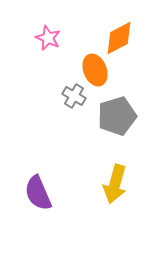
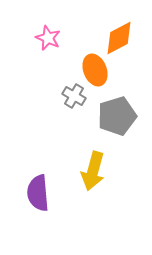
yellow arrow: moved 22 px left, 13 px up
purple semicircle: rotated 18 degrees clockwise
